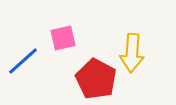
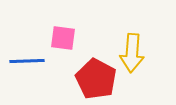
pink square: rotated 20 degrees clockwise
blue line: moved 4 px right; rotated 40 degrees clockwise
